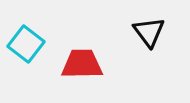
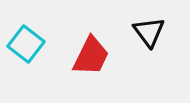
red trapezoid: moved 9 px right, 8 px up; rotated 117 degrees clockwise
